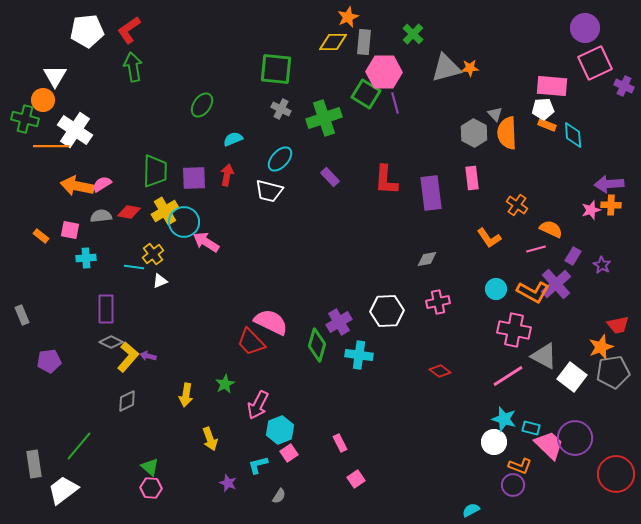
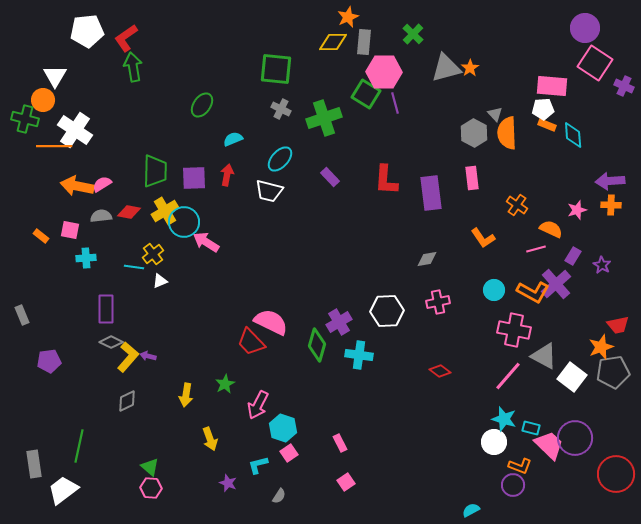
red L-shape at (129, 30): moved 3 px left, 8 px down
pink square at (595, 63): rotated 32 degrees counterclockwise
orange star at (470, 68): rotated 30 degrees counterclockwise
orange line at (51, 146): moved 3 px right
purple arrow at (609, 184): moved 1 px right, 3 px up
pink star at (591, 210): moved 14 px left
orange L-shape at (489, 238): moved 6 px left
cyan circle at (496, 289): moved 2 px left, 1 px down
pink line at (508, 376): rotated 16 degrees counterclockwise
cyan hexagon at (280, 430): moved 3 px right, 2 px up; rotated 20 degrees counterclockwise
green line at (79, 446): rotated 28 degrees counterclockwise
pink square at (356, 479): moved 10 px left, 3 px down
